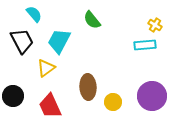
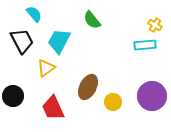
brown ellipse: rotated 30 degrees clockwise
red trapezoid: moved 3 px right, 2 px down
